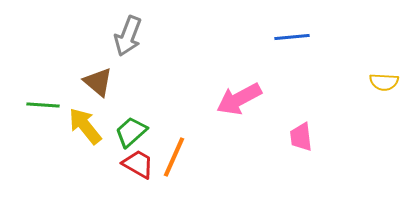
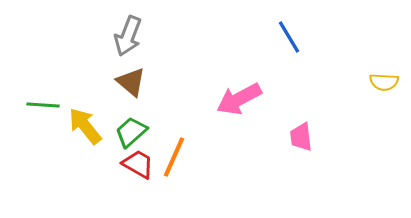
blue line: moved 3 px left; rotated 64 degrees clockwise
brown triangle: moved 33 px right
